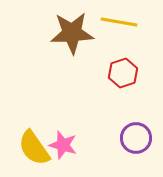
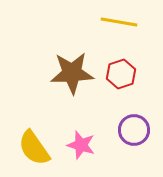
brown star: moved 40 px down
red hexagon: moved 2 px left, 1 px down
purple circle: moved 2 px left, 8 px up
pink star: moved 18 px right
